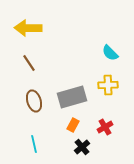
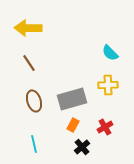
gray rectangle: moved 2 px down
